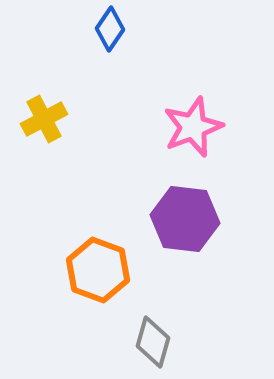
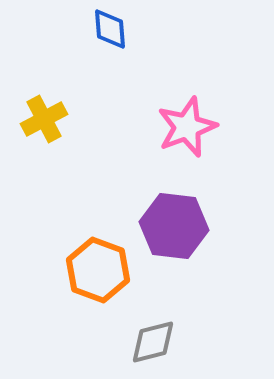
blue diamond: rotated 39 degrees counterclockwise
pink star: moved 6 px left
purple hexagon: moved 11 px left, 7 px down
gray diamond: rotated 60 degrees clockwise
